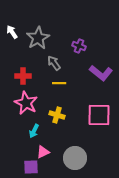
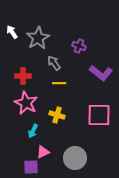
cyan arrow: moved 1 px left
